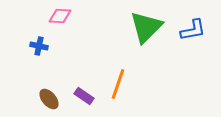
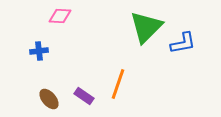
blue L-shape: moved 10 px left, 13 px down
blue cross: moved 5 px down; rotated 18 degrees counterclockwise
